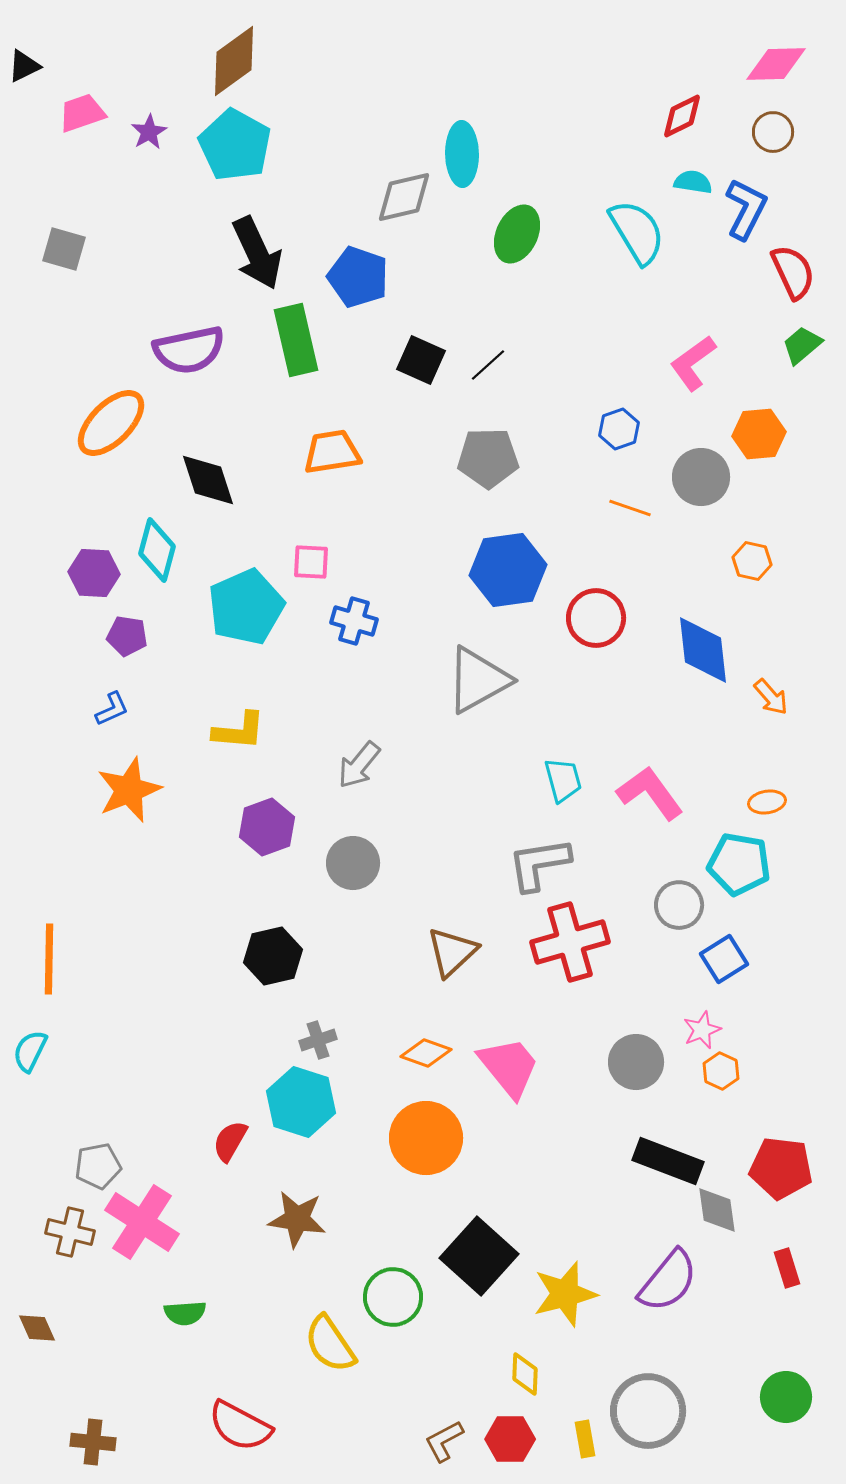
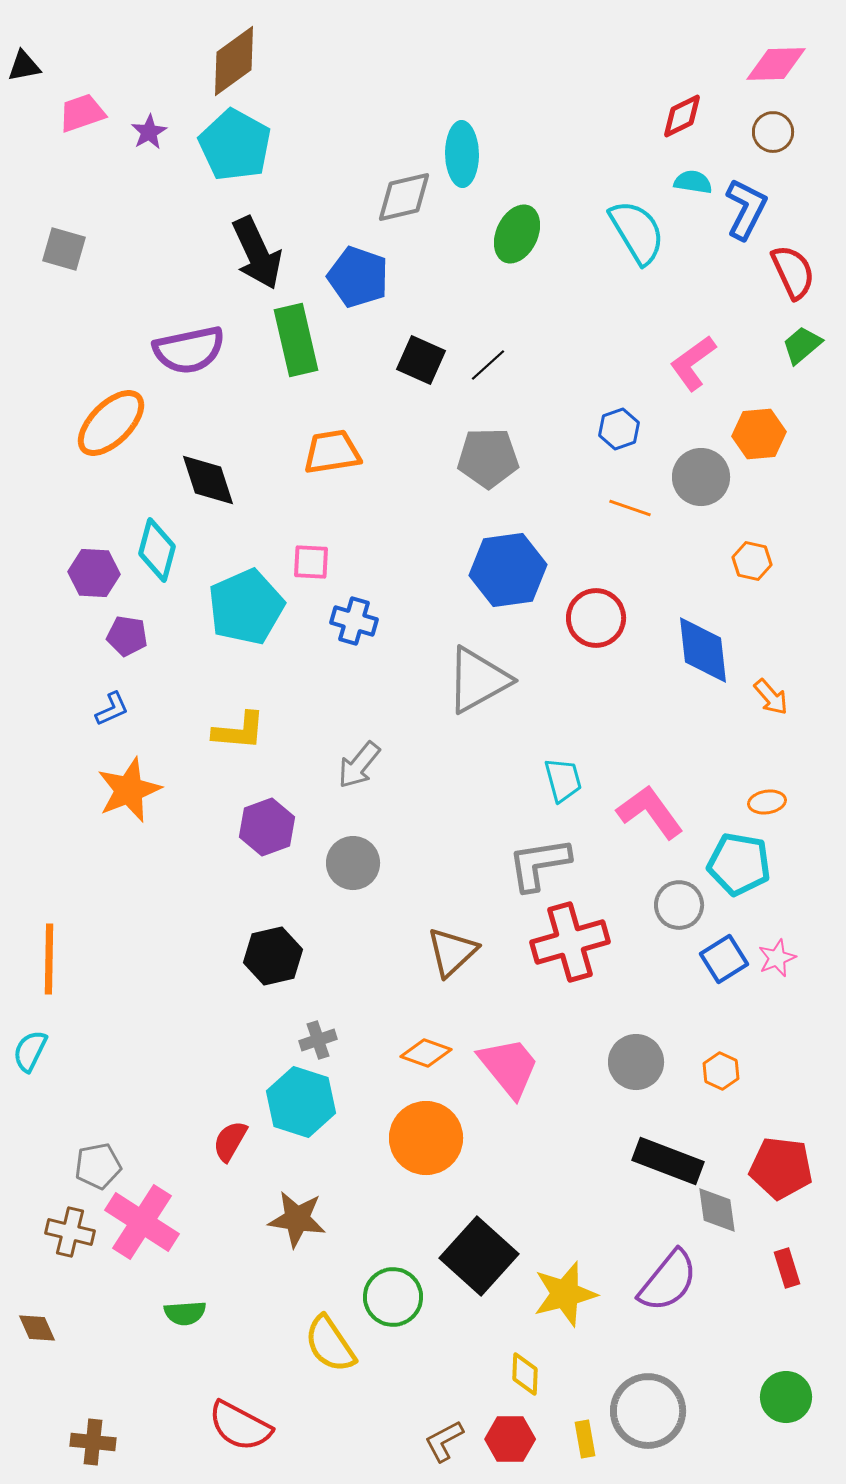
black triangle at (24, 66): rotated 15 degrees clockwise
pink L-shape at (650, 793): moved 19 px down
pink star at (702, 1030): moved 75 px right, 72 px up
